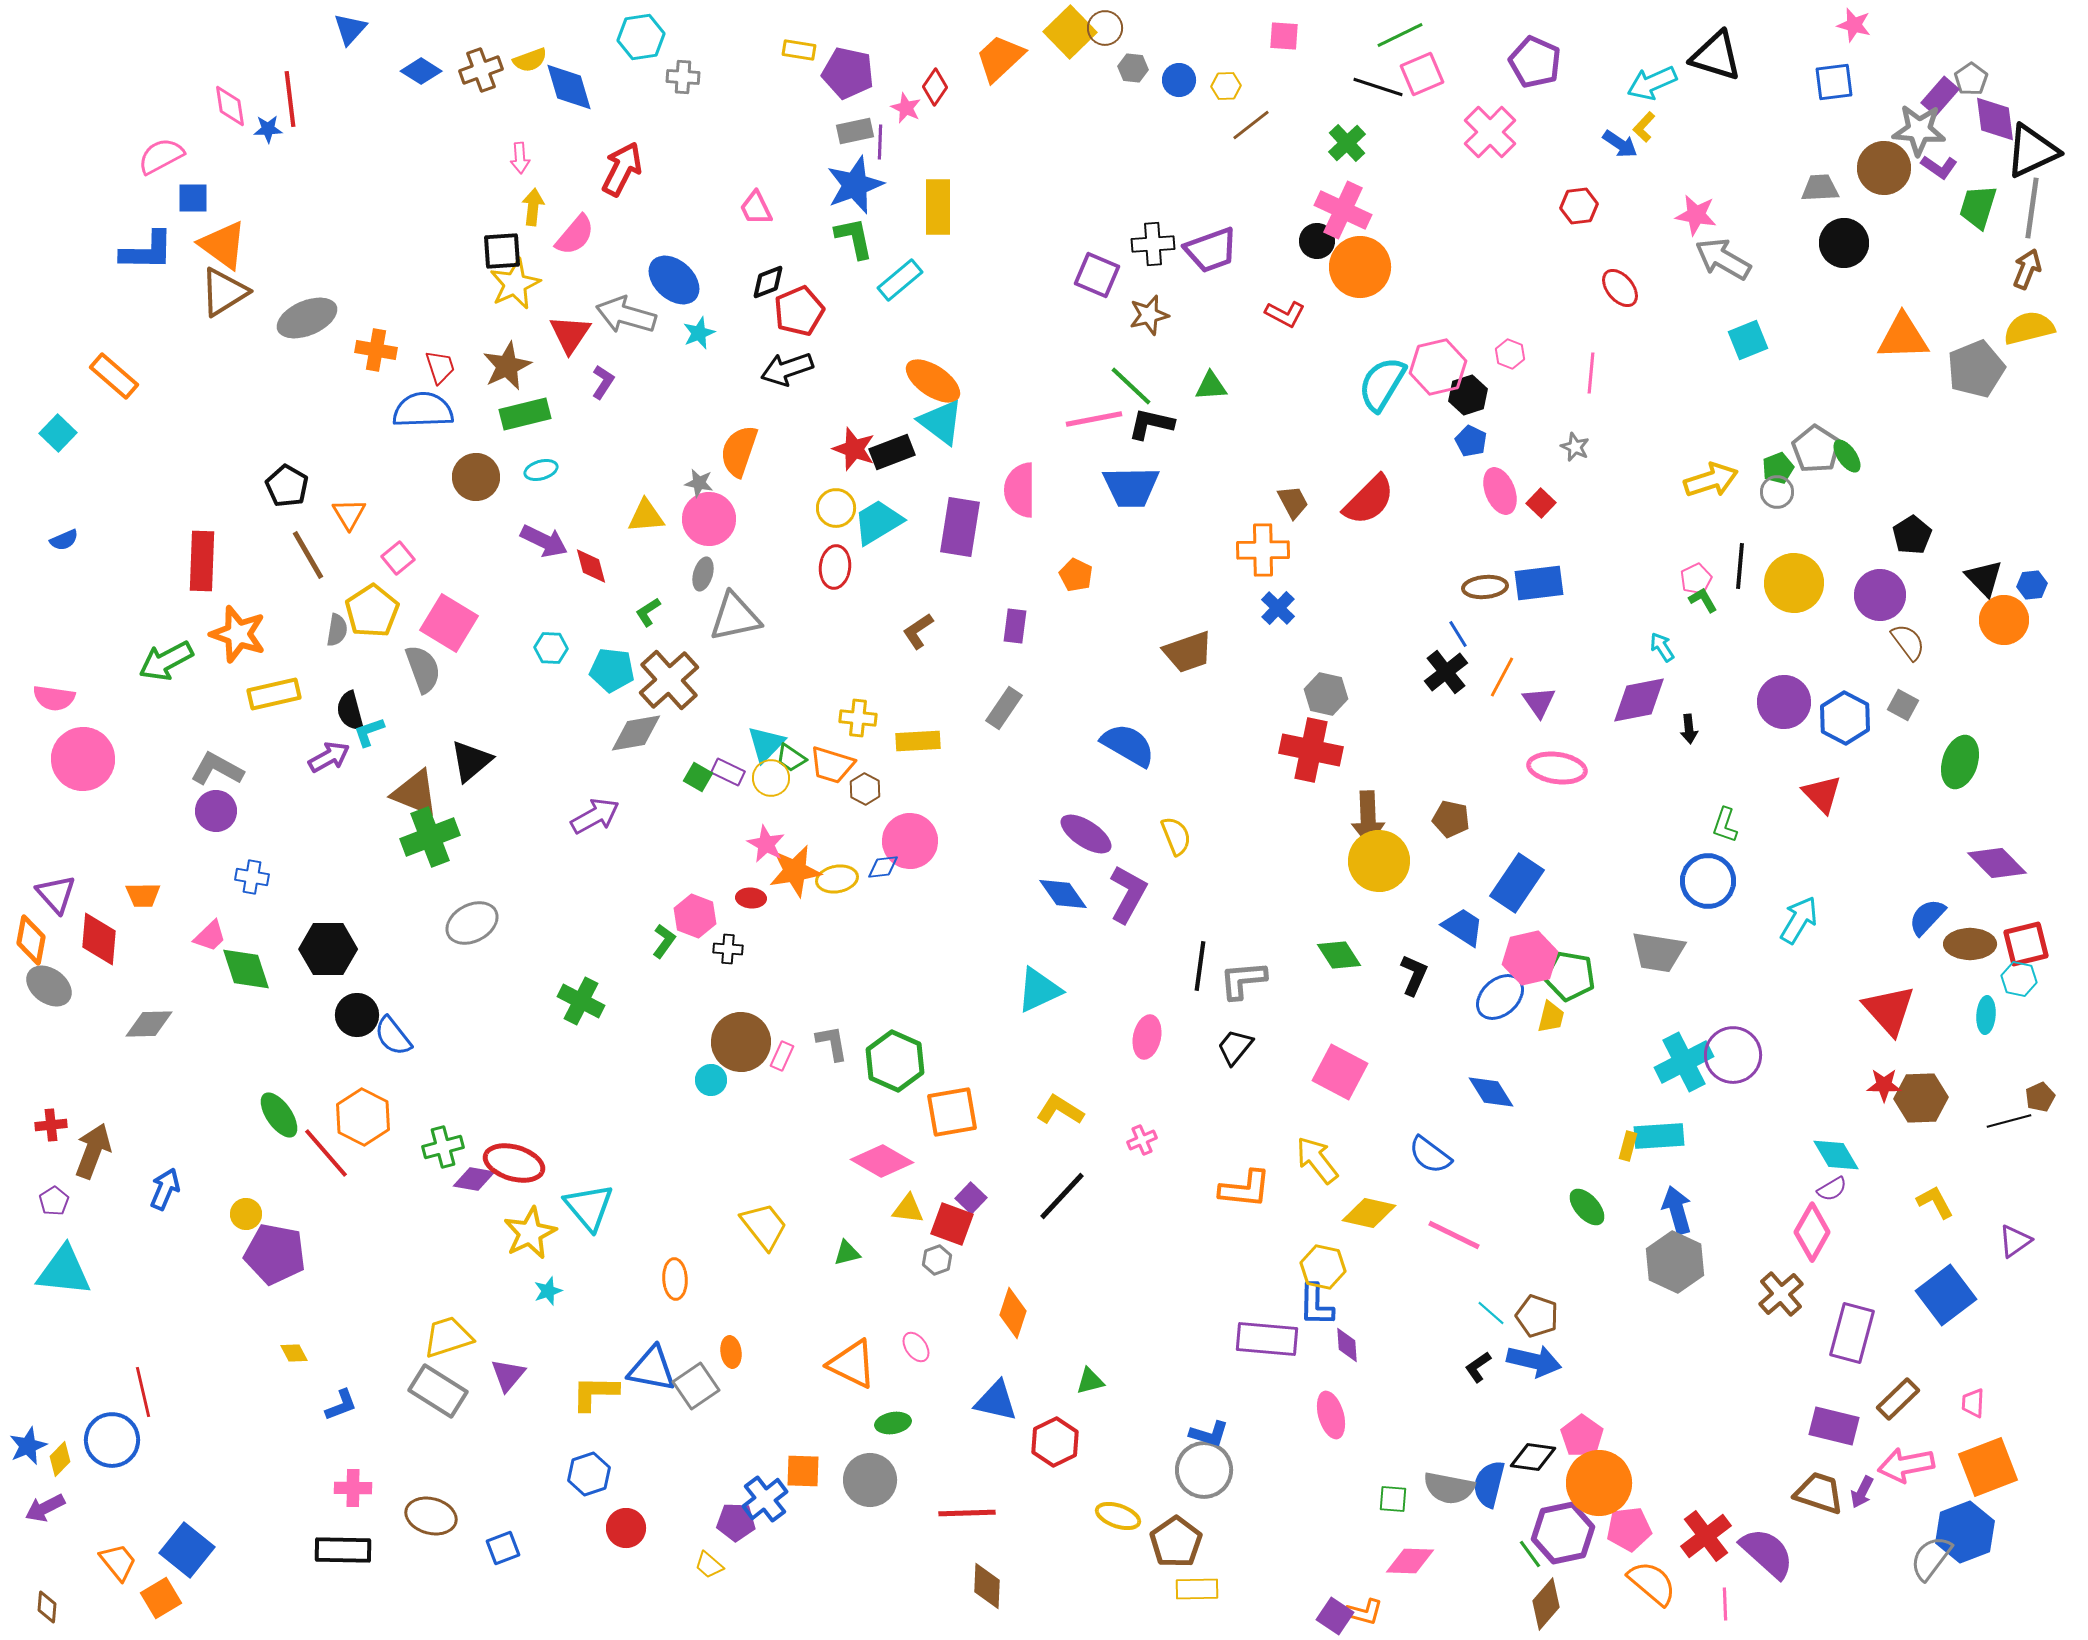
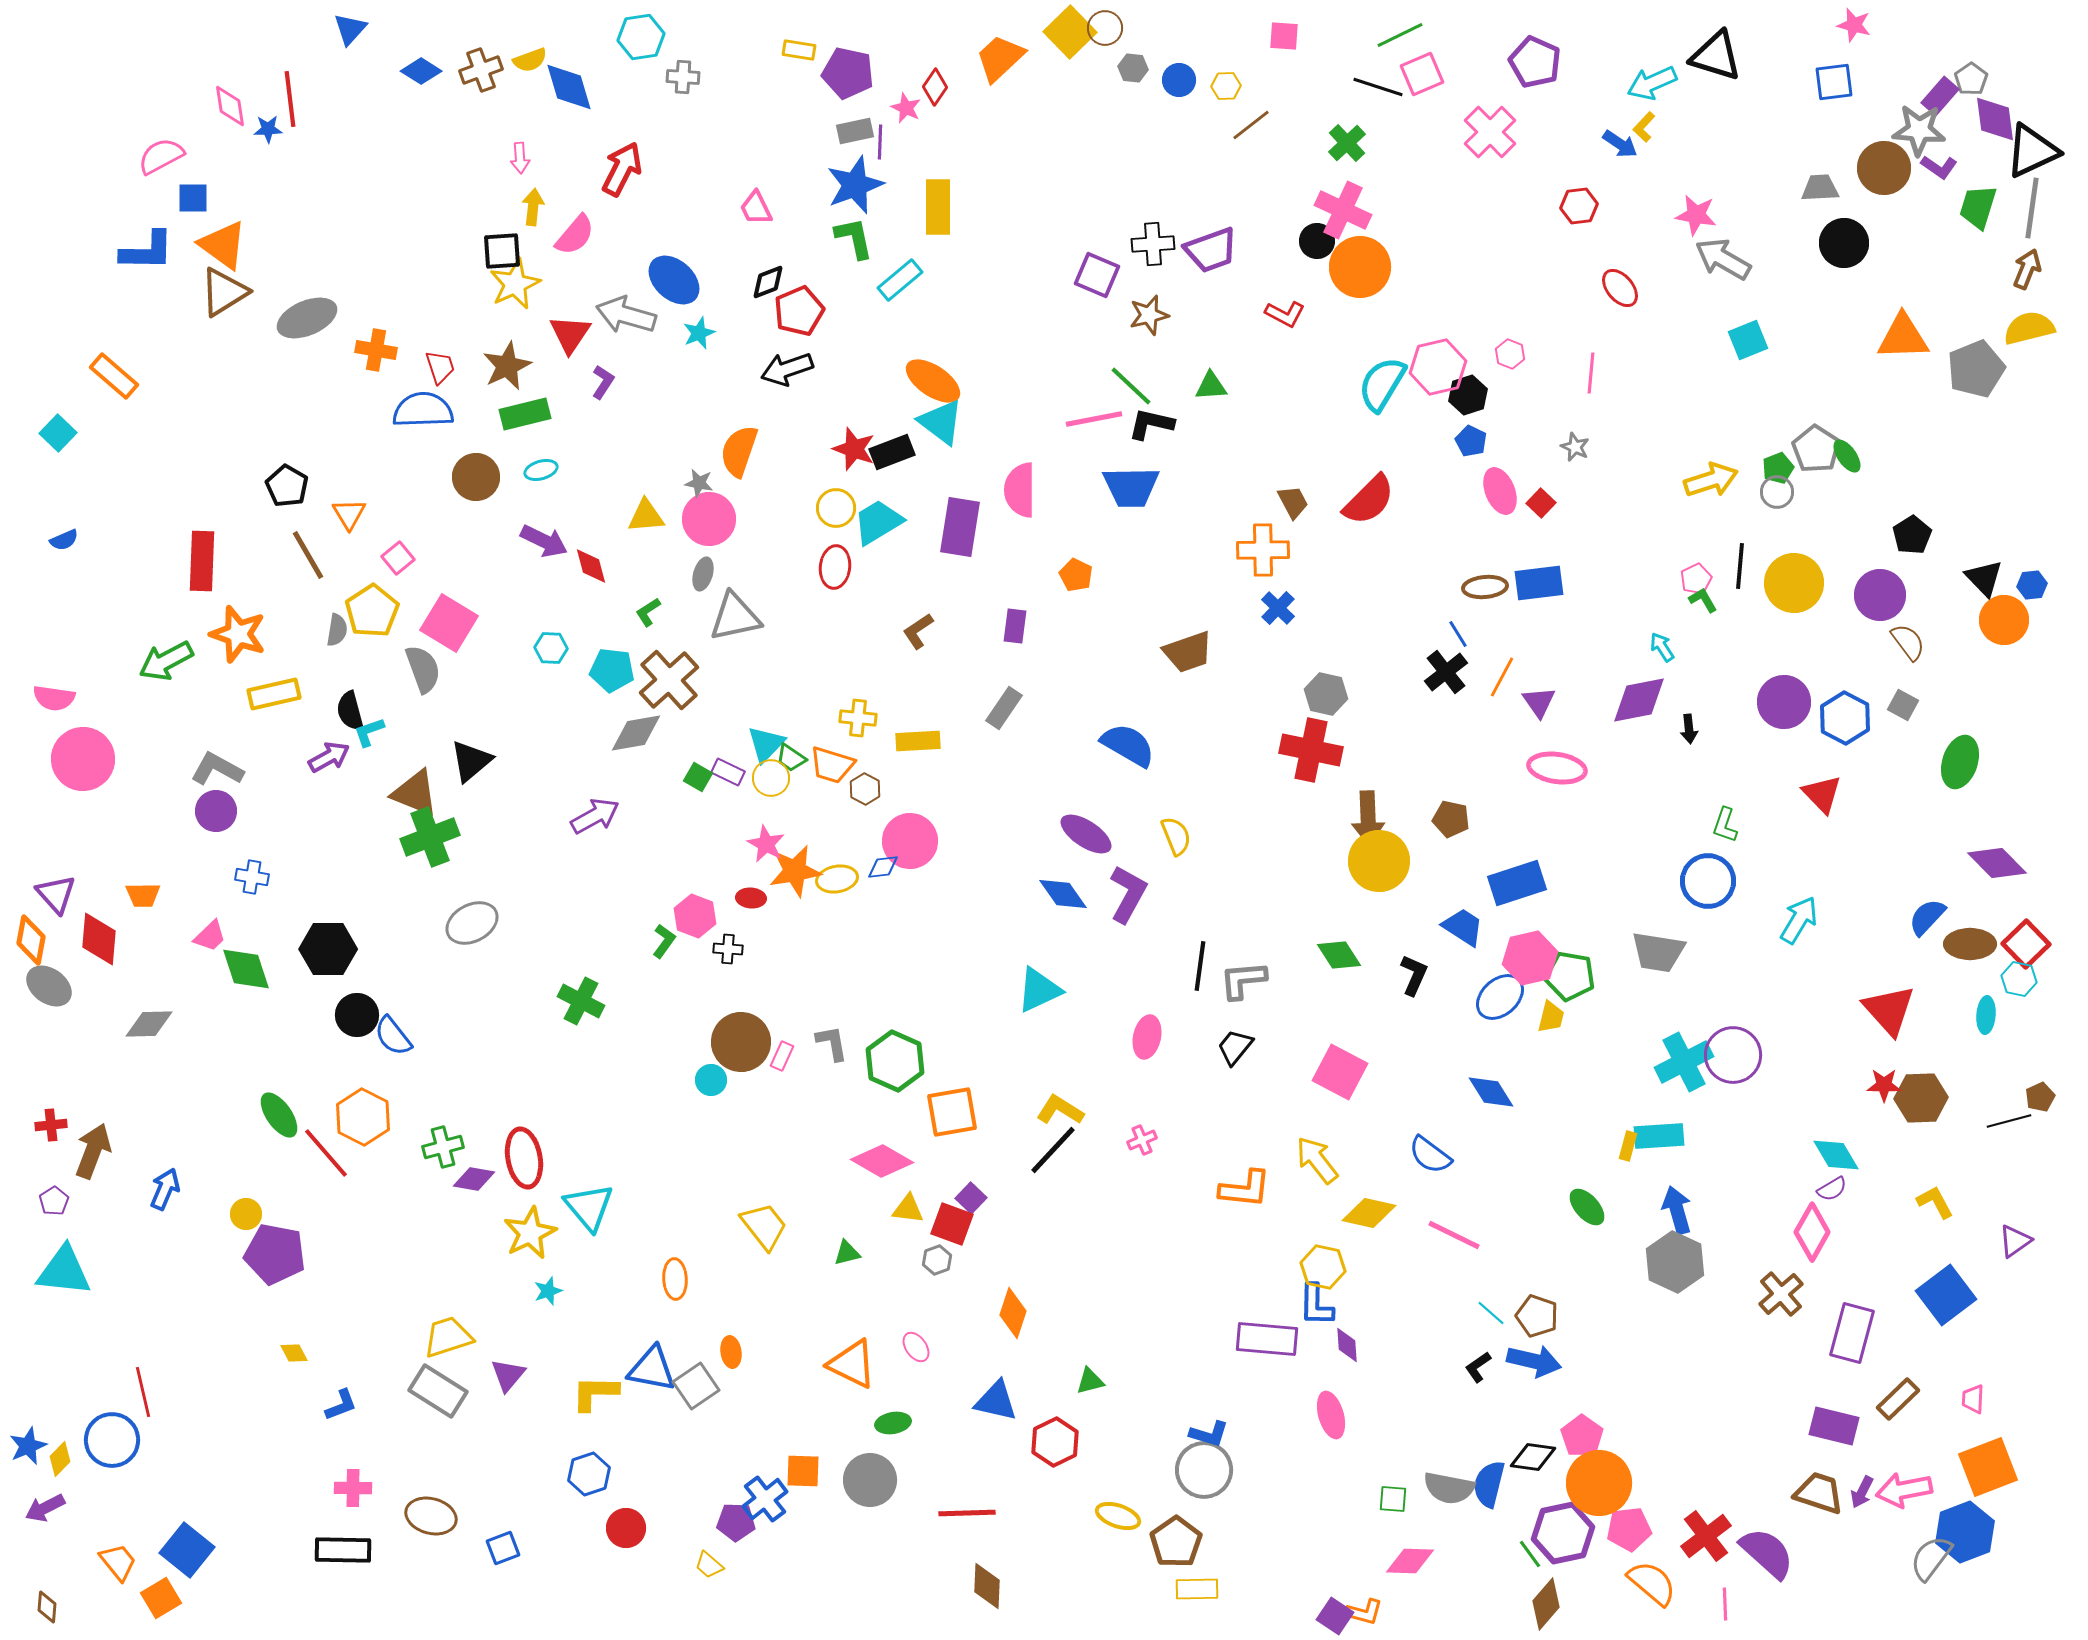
blue rectangle at (1517, 883): rotated 38 degrees clockwise
red square at (2026, 944): rotated 30 degrees counterclockwise
red ellipse at (514, 1163): moved 10 px right, 5 px up; rotated 64 degrees clockwise
black line at (1062, 1196): moved 9 px left, 46 px up
pink trapezoid at (1973, 1403): moved 4 px up
pink arrow at (1906, 1465): moved 2 px left, 25 px down
